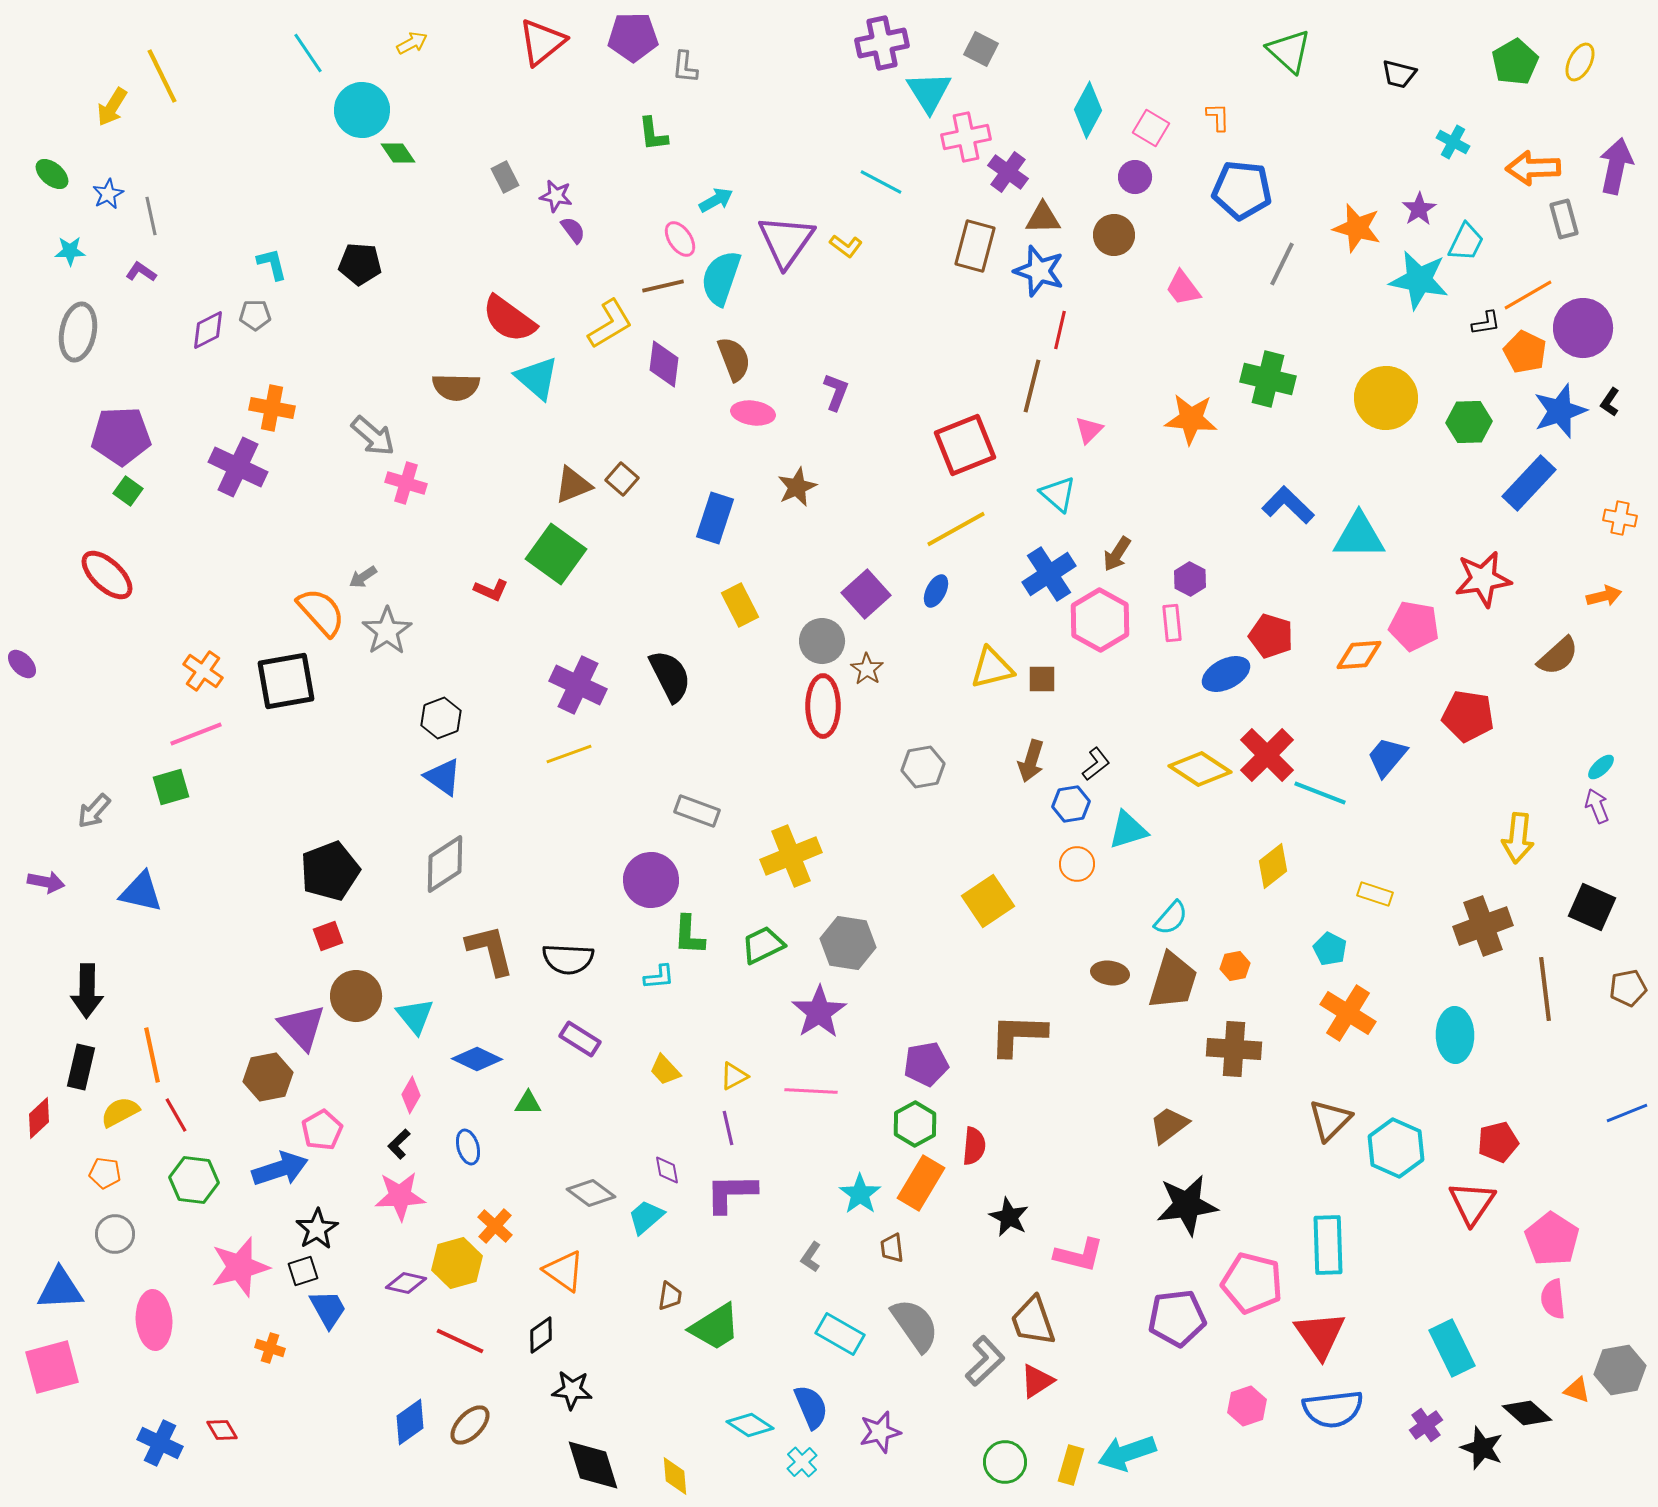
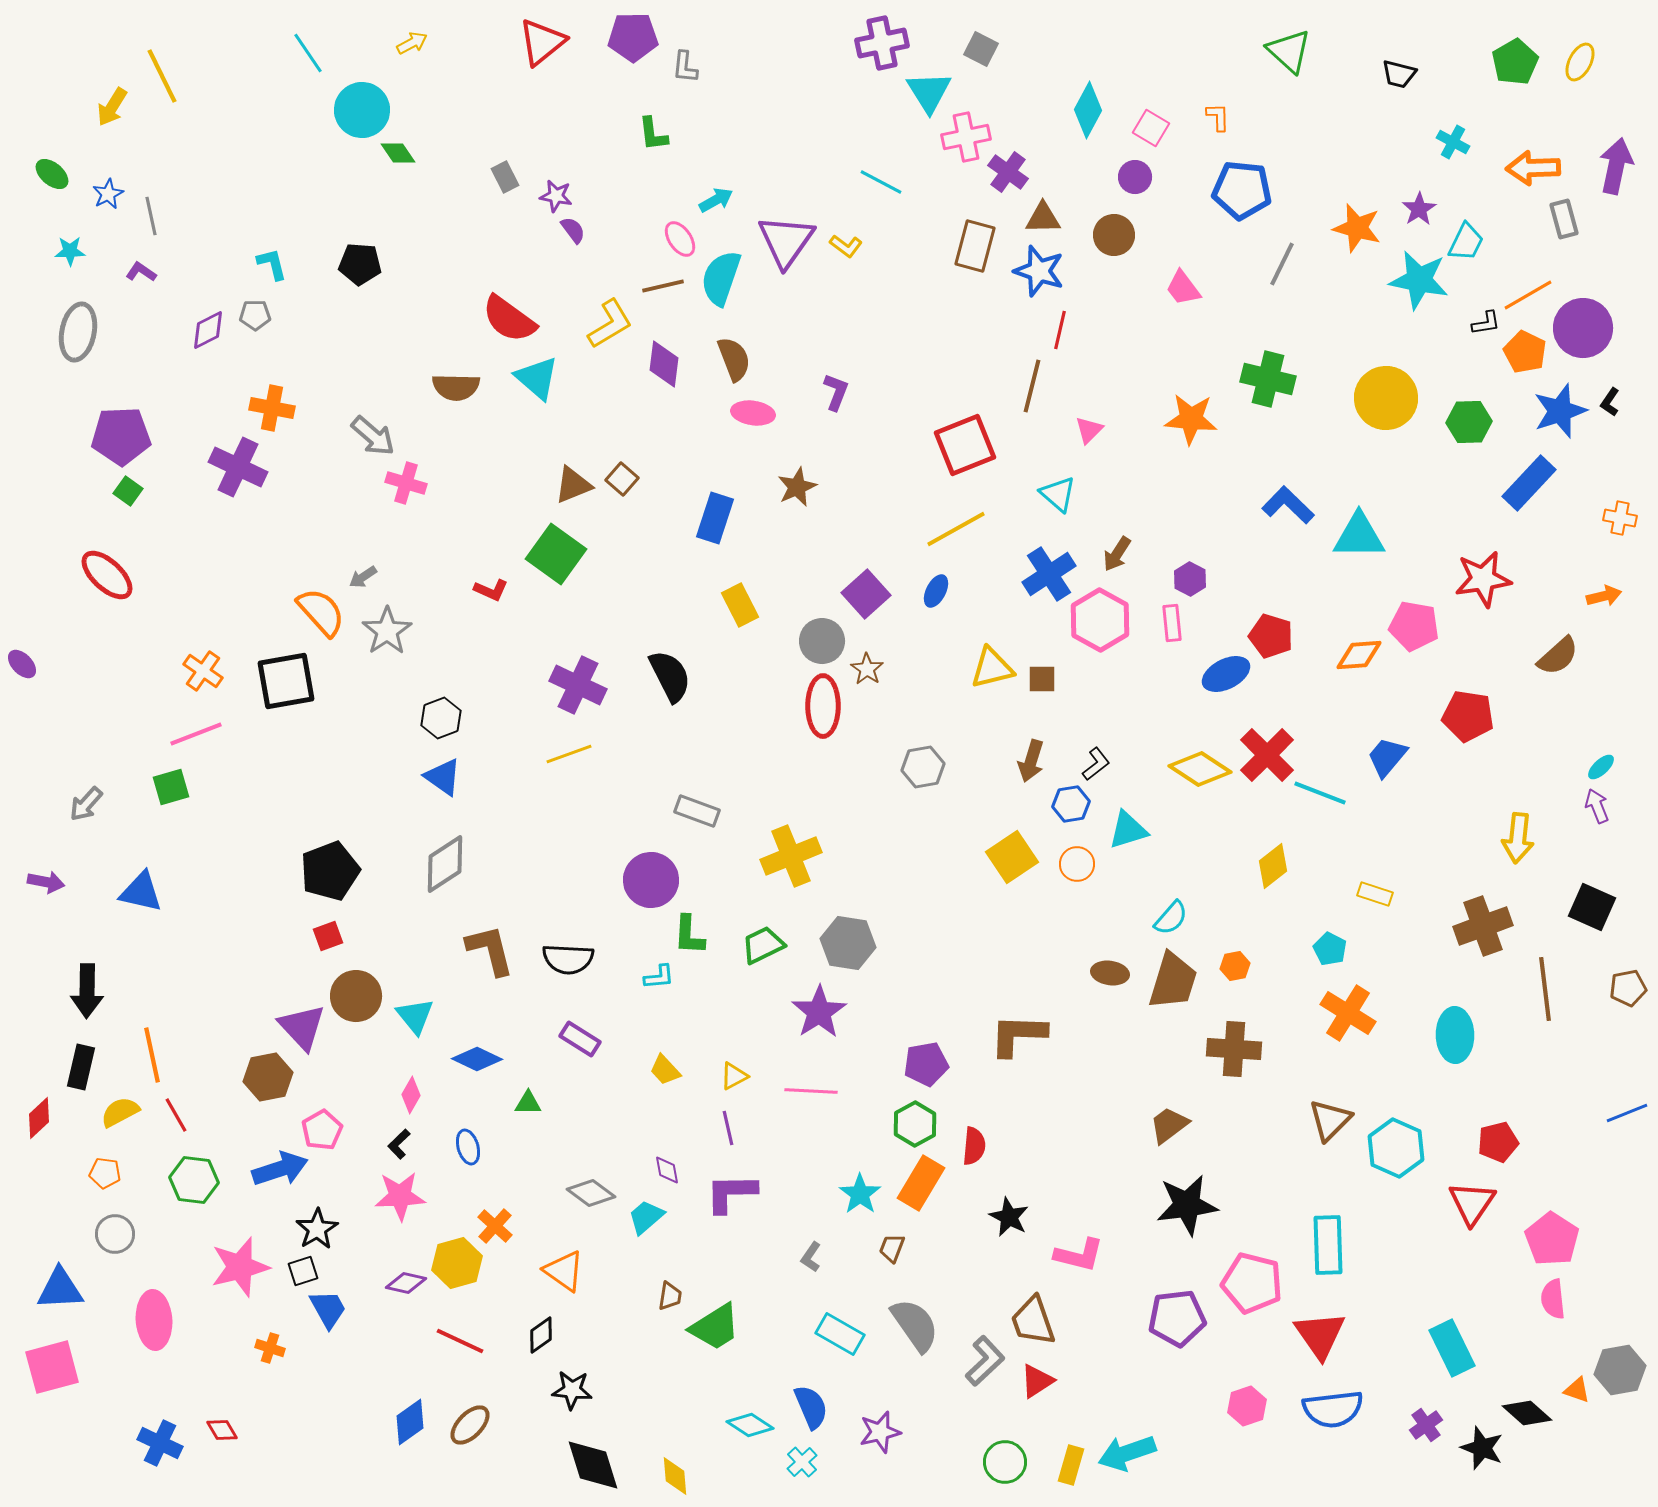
gray arrow at (94, 811): moved 8 px left, 7 px up
yellow square at (988, 901): moved 24 px right, 44 px up
brown trapezoid at (892, 1248): rotated 28 degrees clockwise
